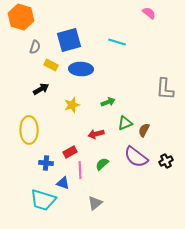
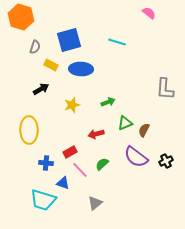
pink line: rotated 42 degrees counterclockwise
